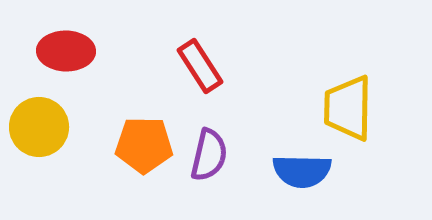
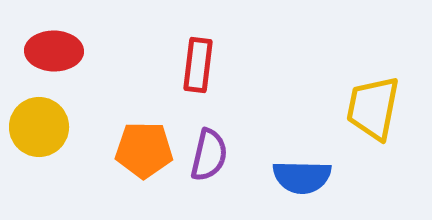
red ellipse: moved 12 px left
red rectangle: moved 2 px left, 1 px up; rotated 40 degrees clockwise
yellow trapezoid: moved 25 px right; rotated 10 degrees clockwise
orange pentagon: moved 5 px down
blue semicircle: moved 6 px down
